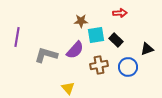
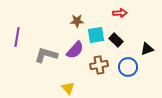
brown star: moved 4 px left
